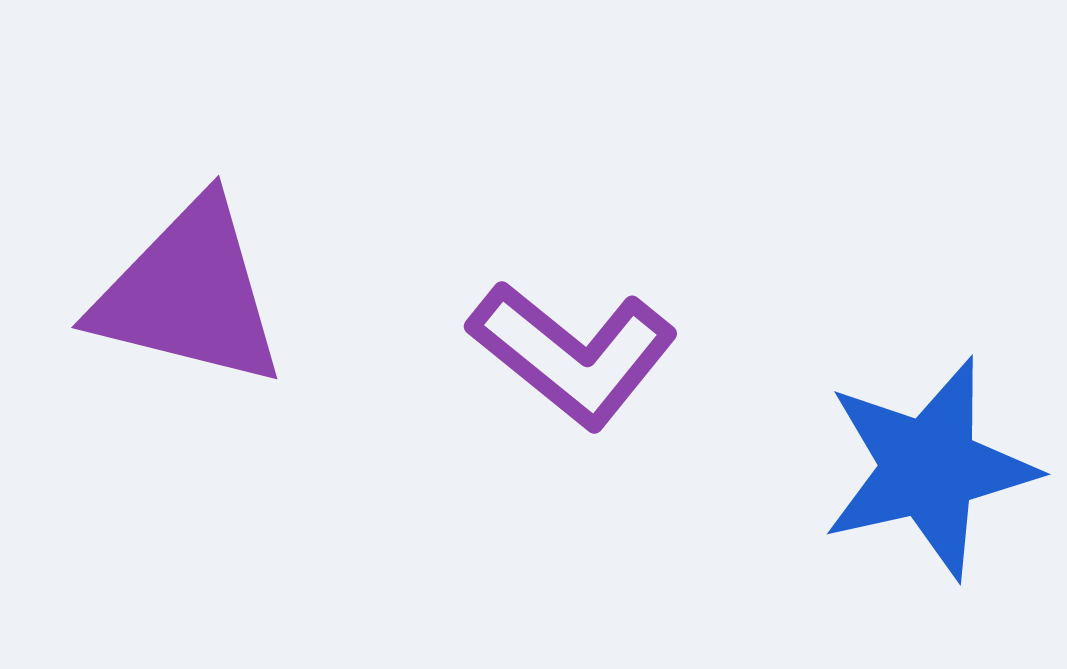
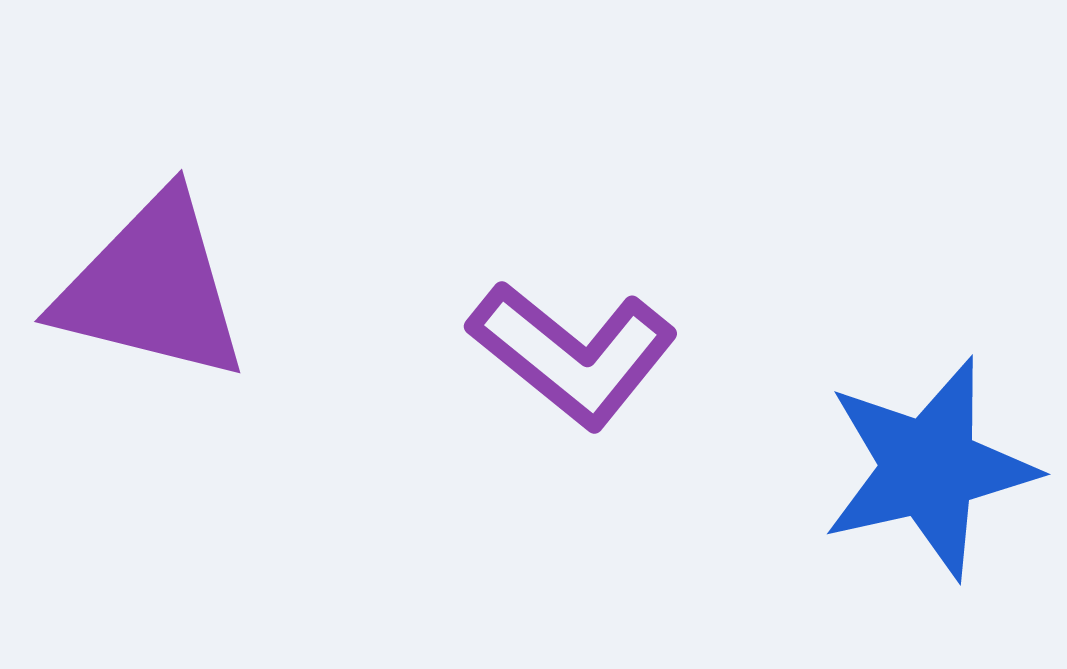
purple triangle: moved 37 px left, 6 px up
